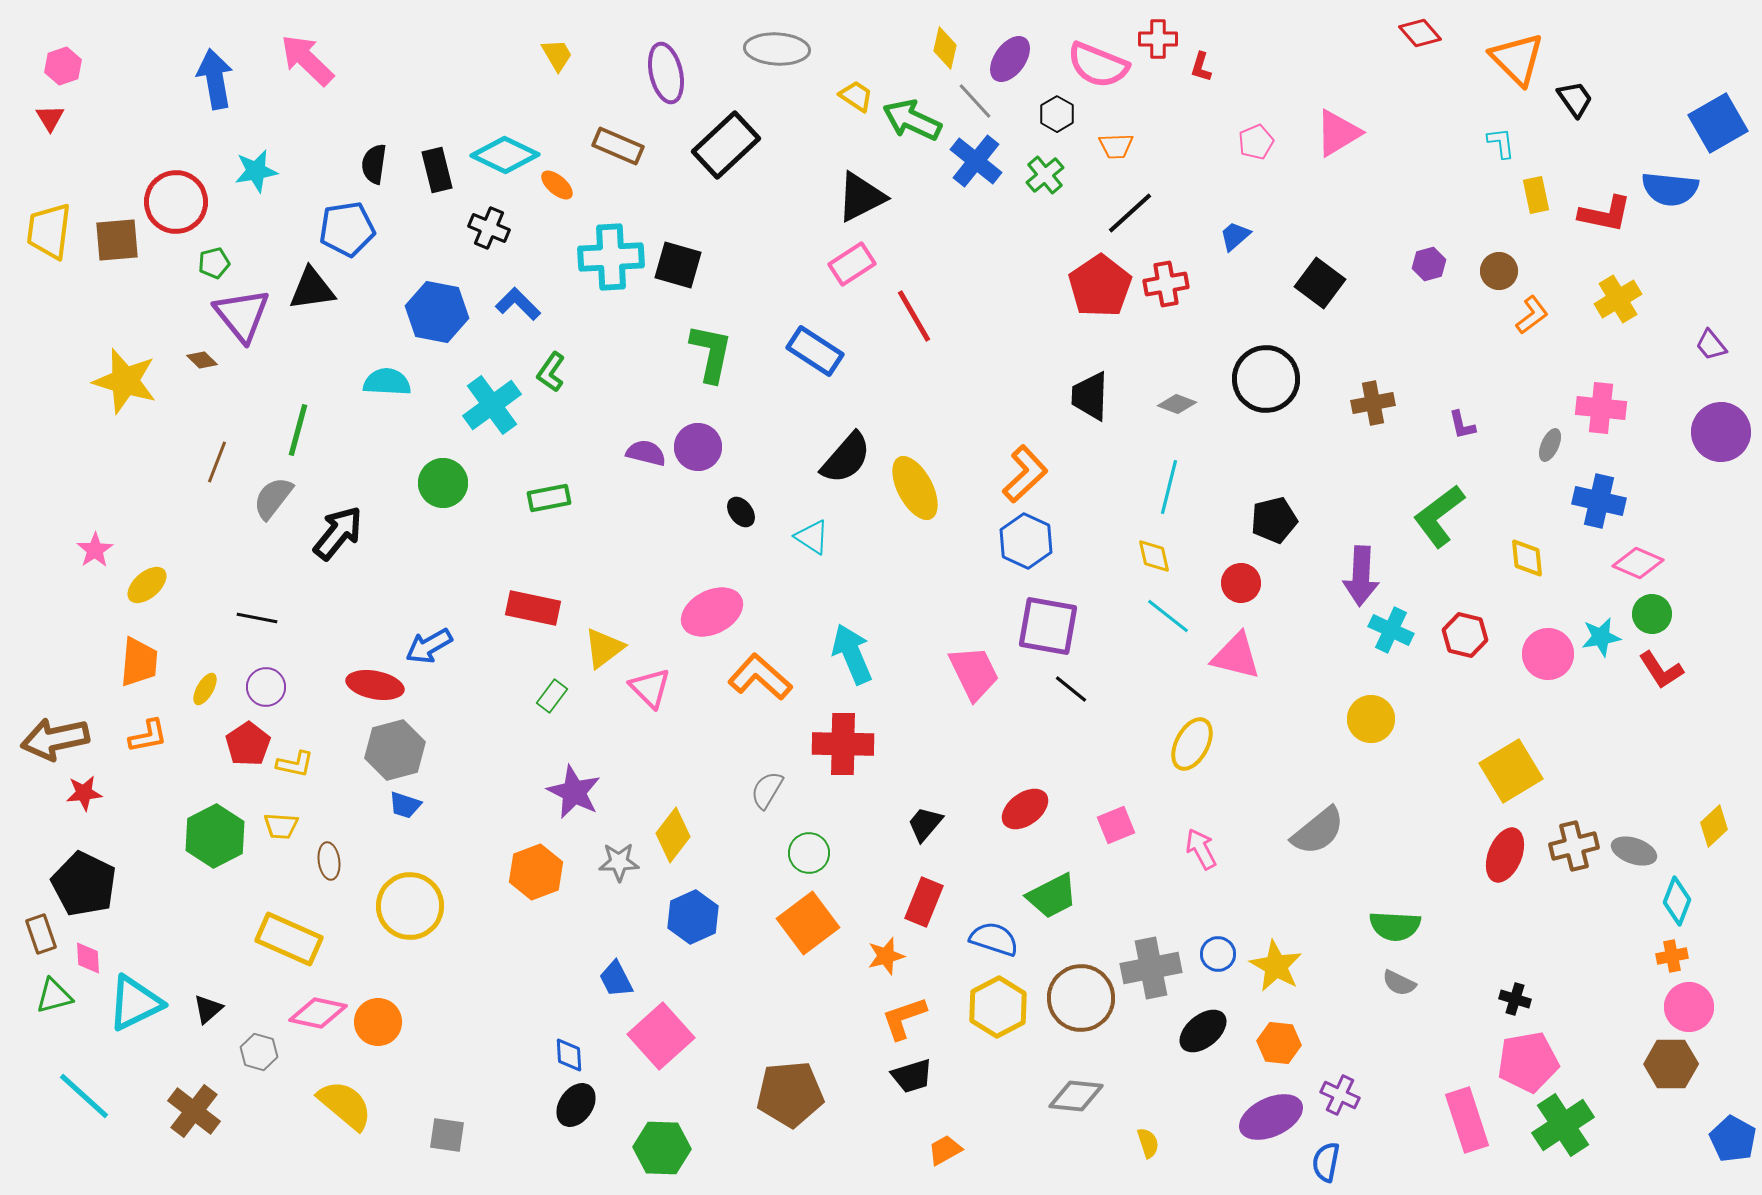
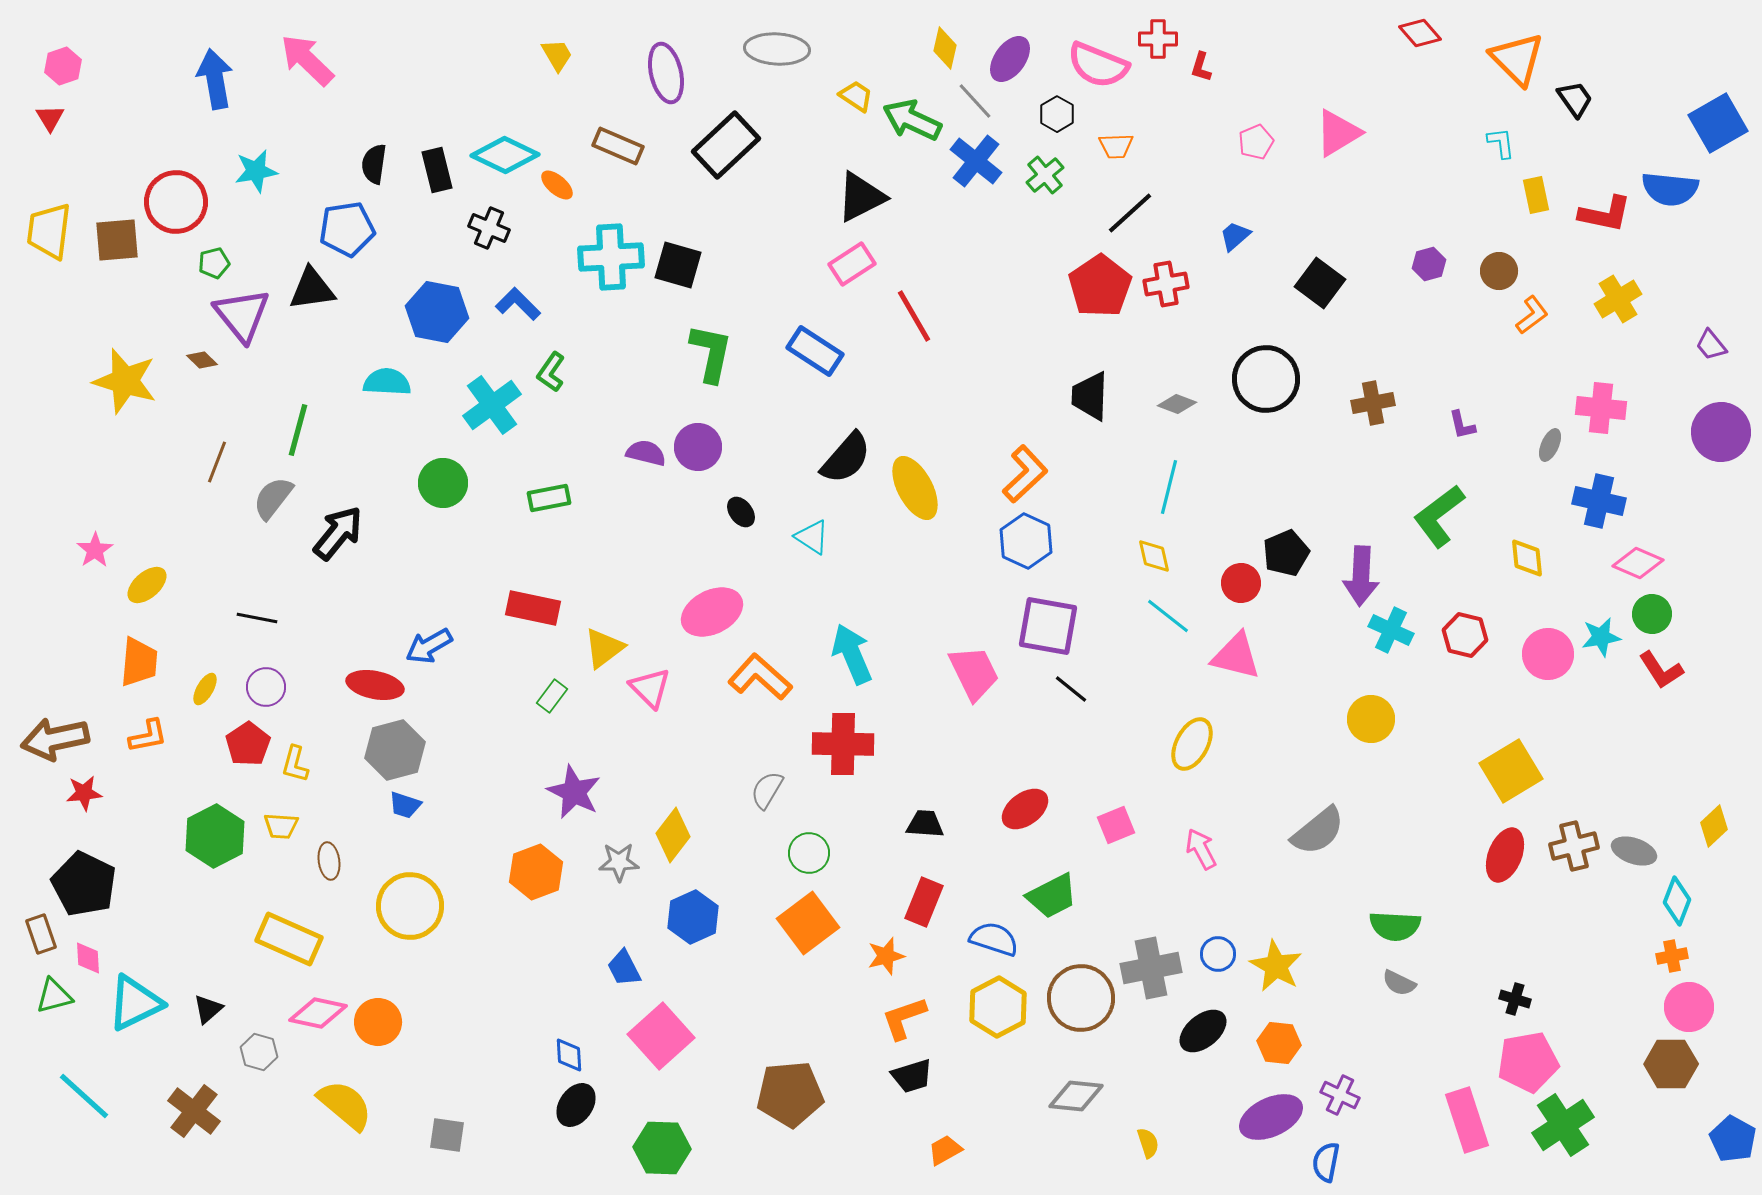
black pentagon at (1274, 520): moved 12 px right, 33 px down; rotated 9 degrees counterclockwise
yellow L-shape at (295, 764): rotated 93 degrees clockwise
black trapezoid at (925, 824): rotated 54 degrees clockwise
blue trapezoid at (616, 979): moved 8 px right, 11 px up
